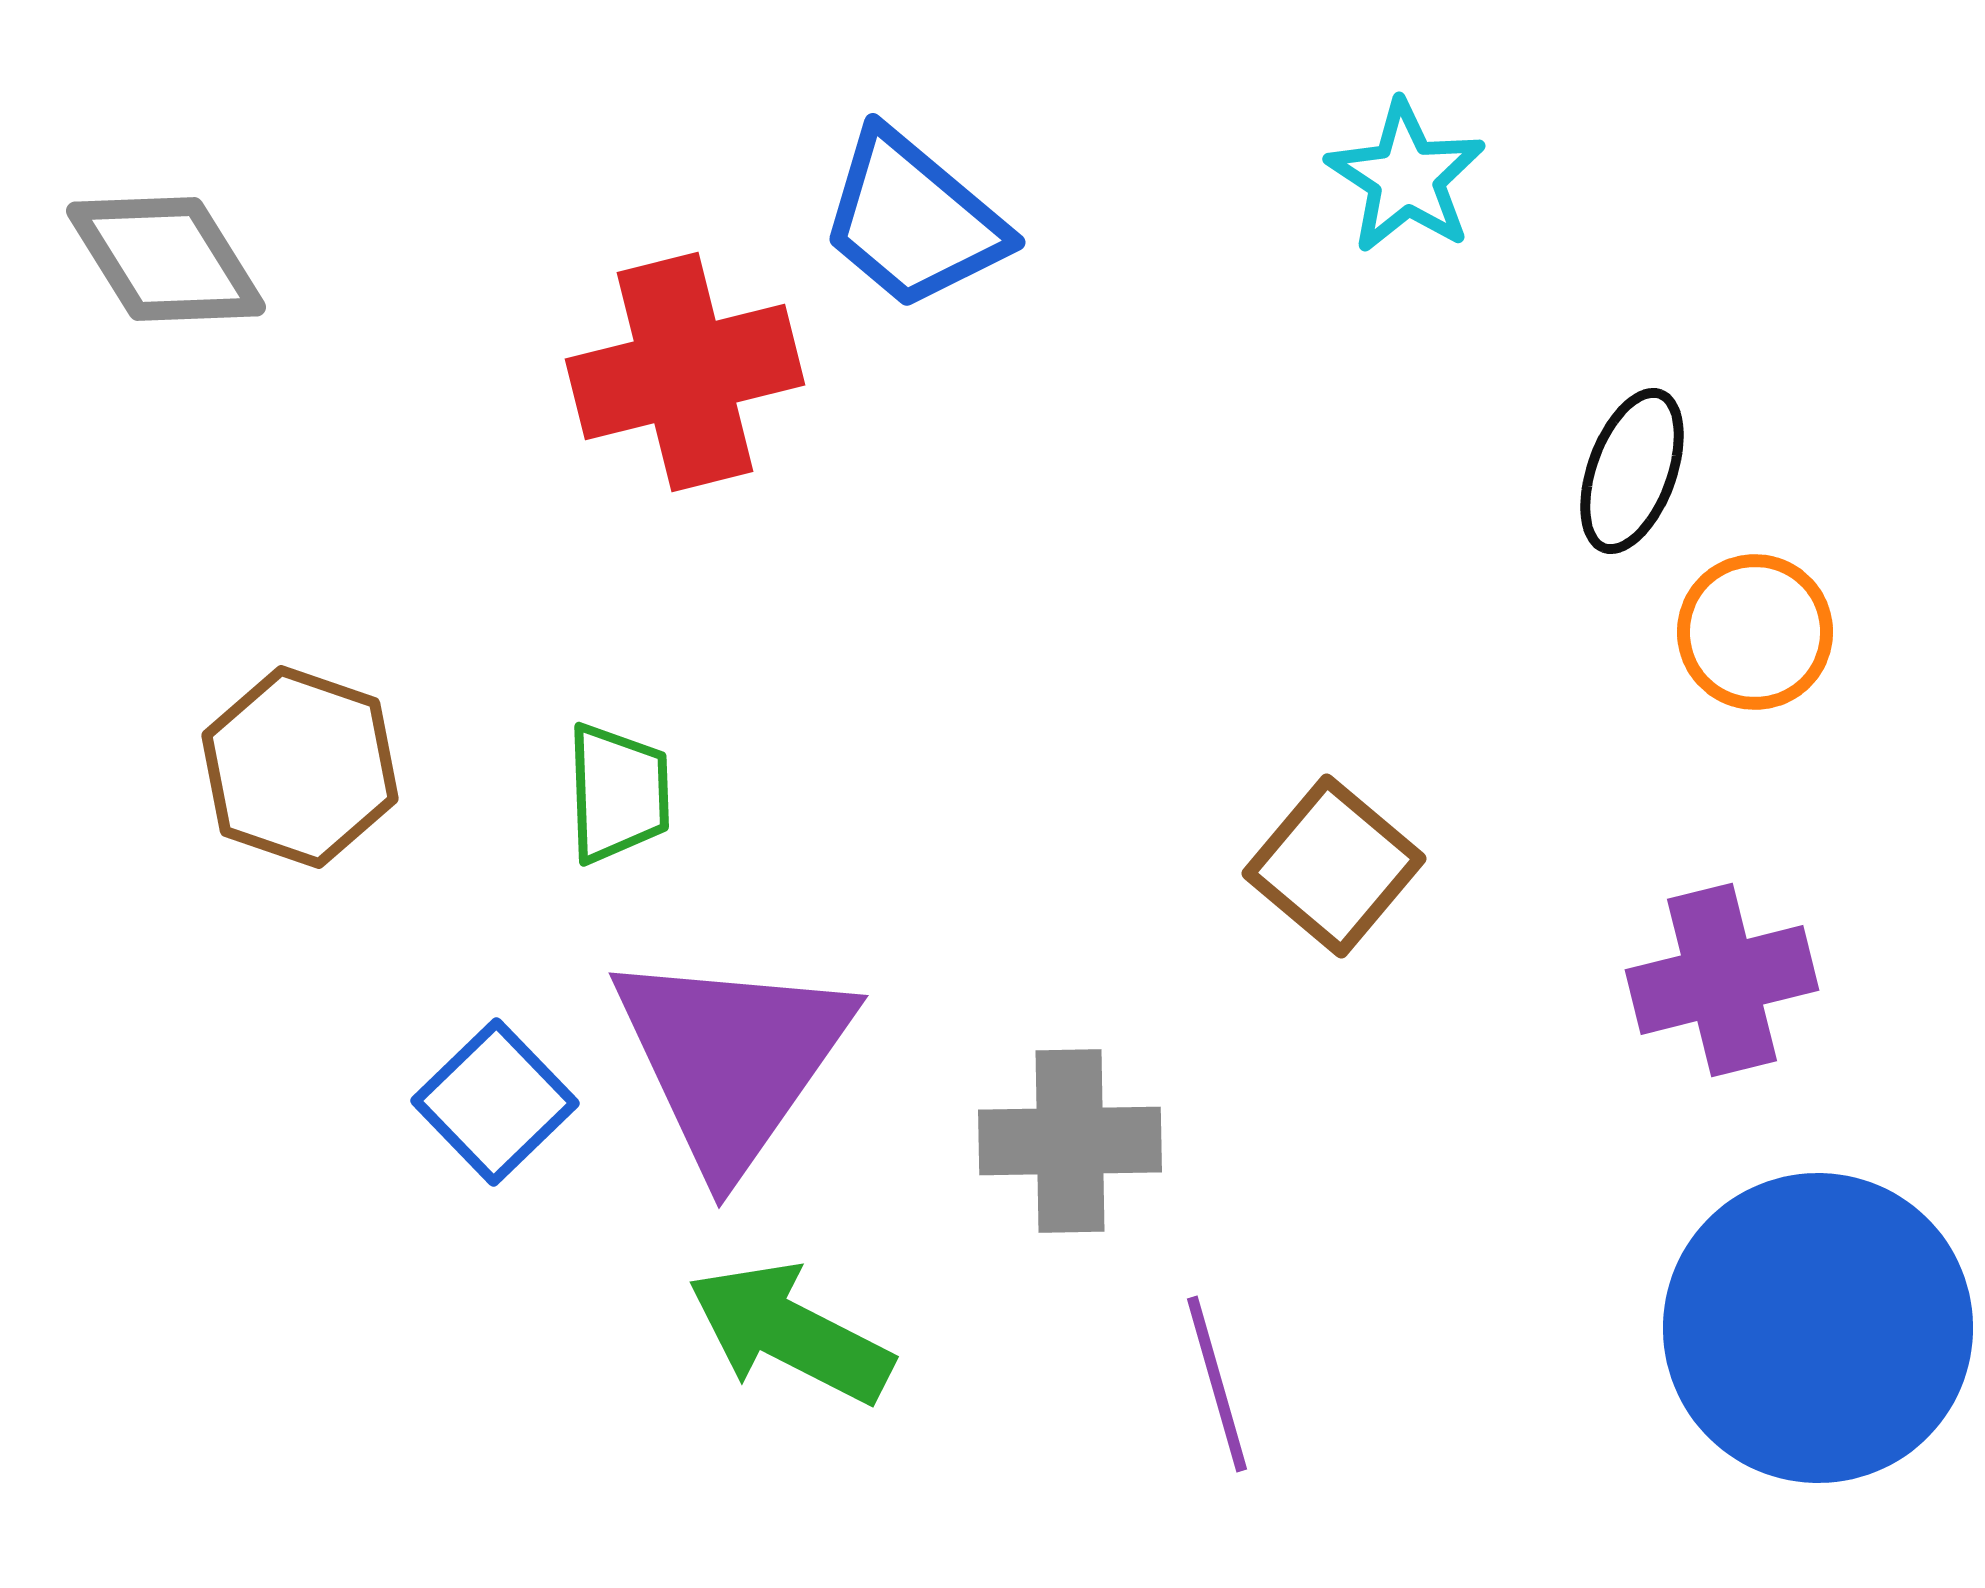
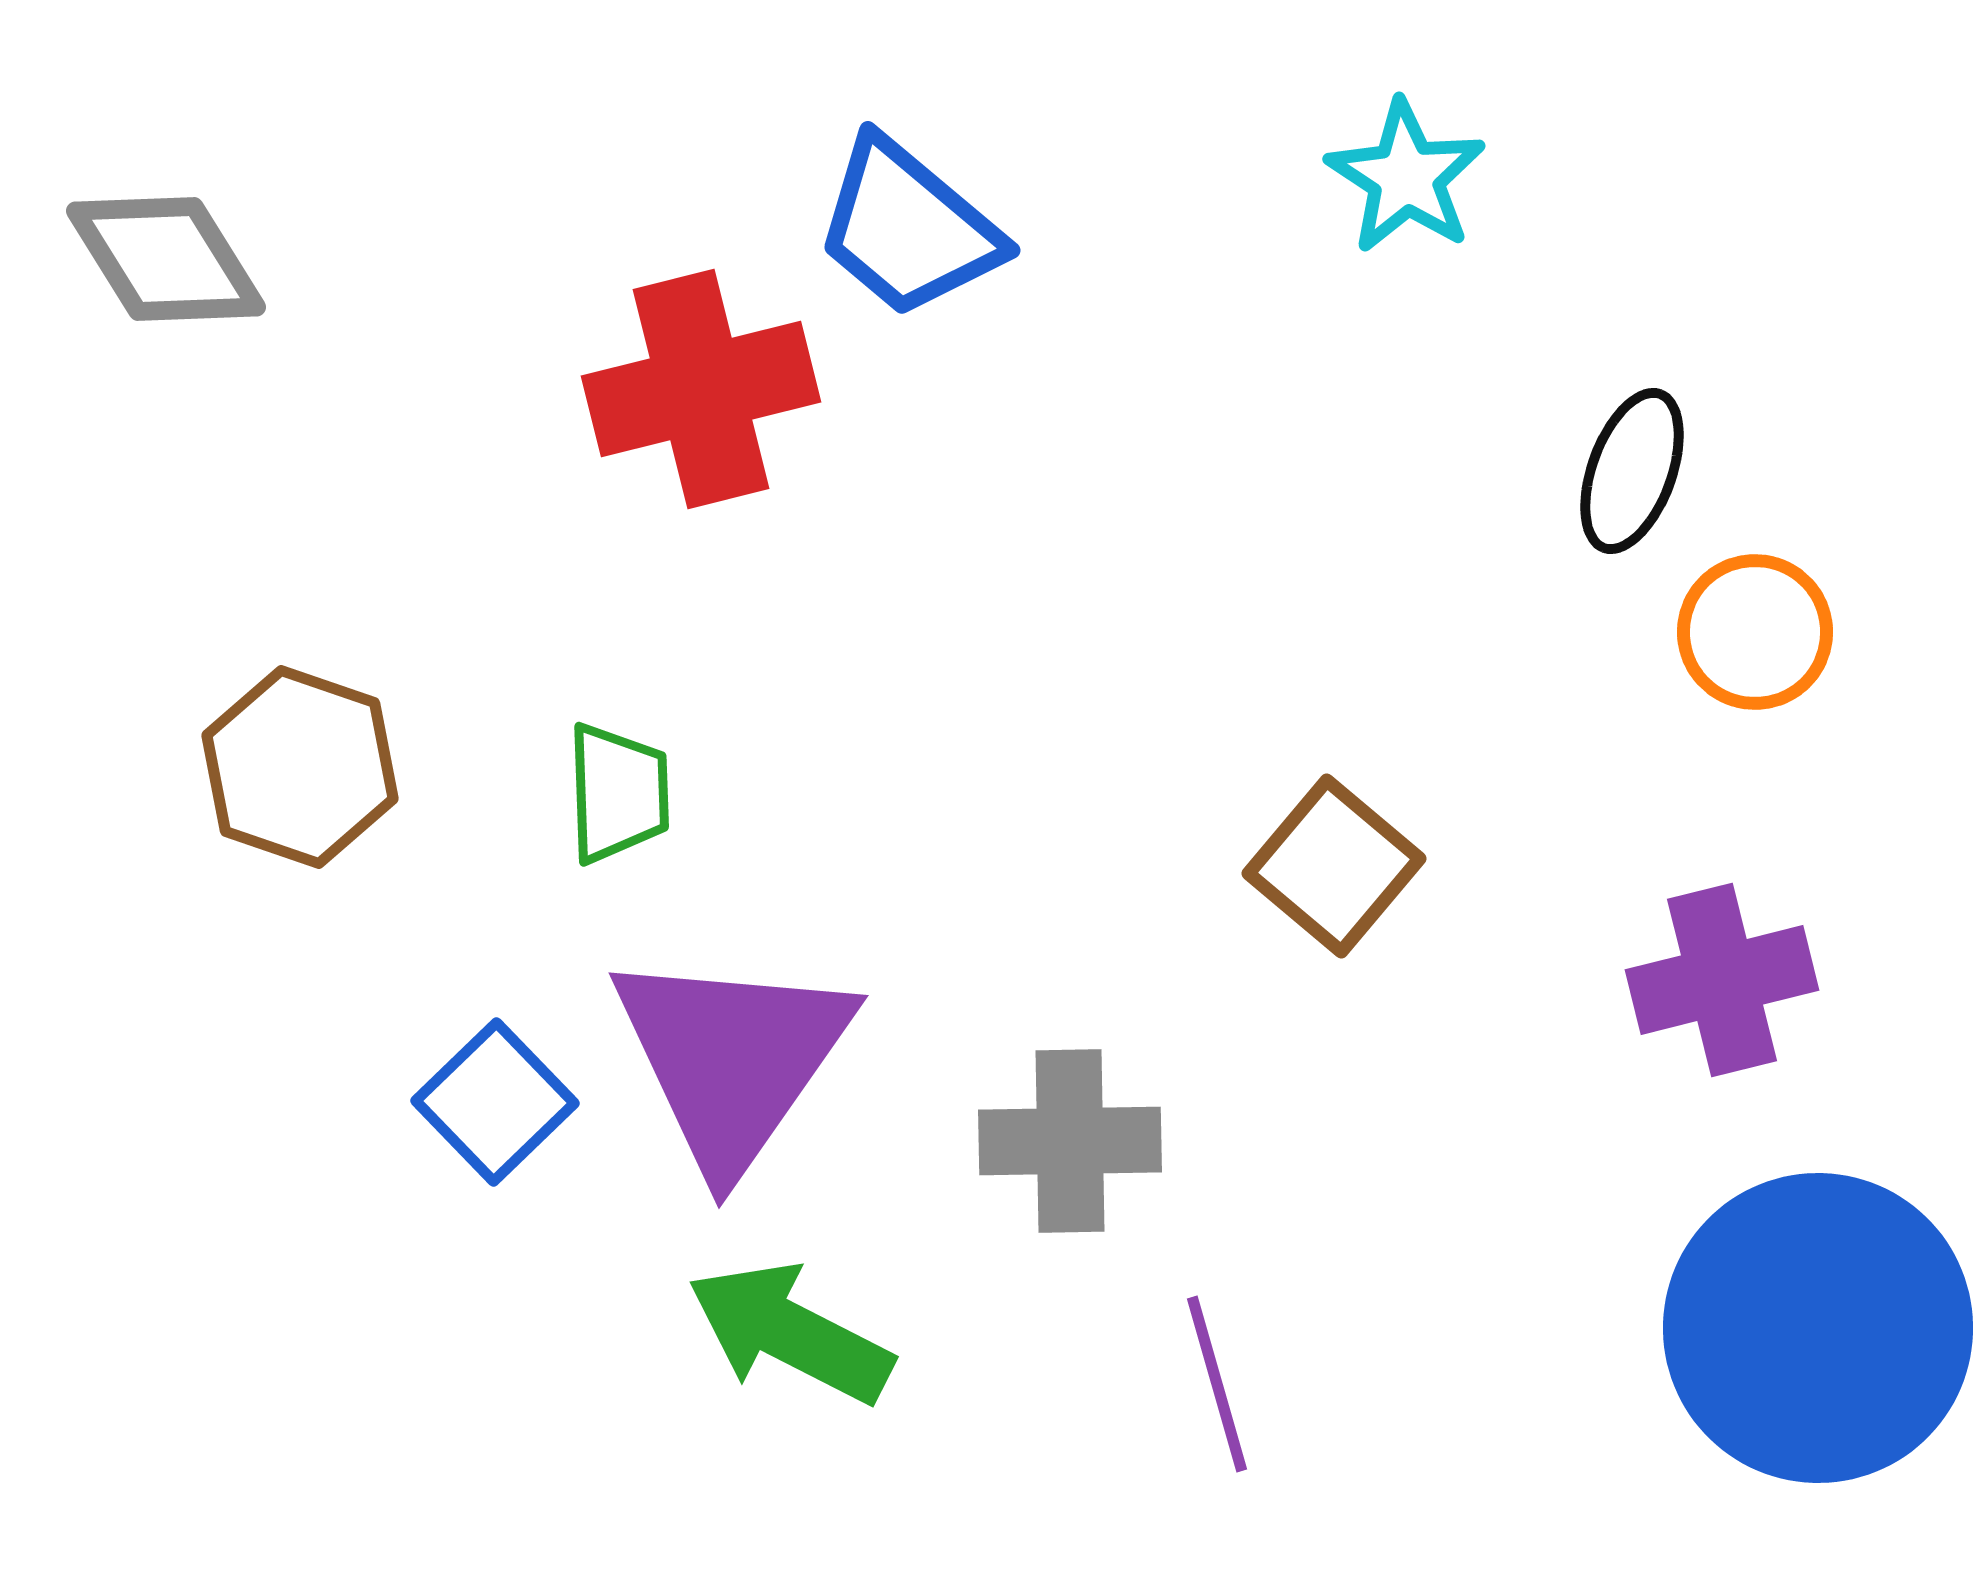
blue trapezoid: moved 5 px left, 8 px down
red cross: moved 16 px right, 17 px down
